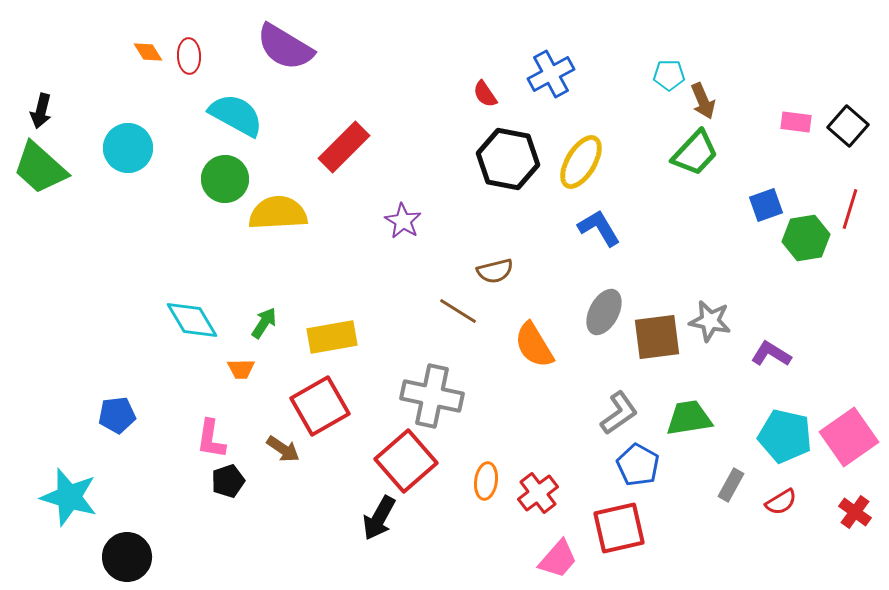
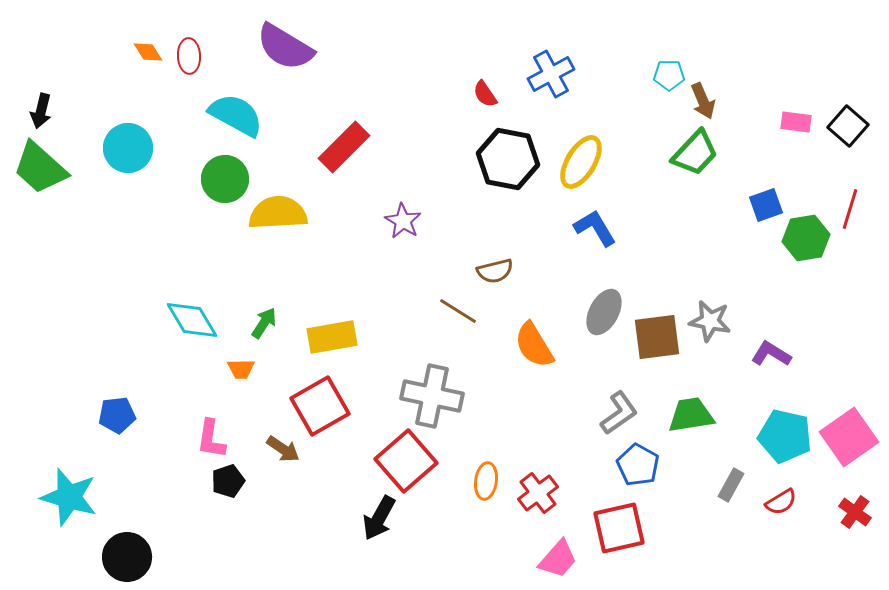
blue L-shape at (599, 228): moved 4 px left
green trapezoid at (689, 418): moved 2 px right, 3 px up
